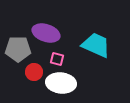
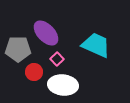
purple ellipse: rotated 28 degrees clockwise
pink square: rotated 32 degrees clockwise
white ellipse: moved 2 px right, 2 px down
